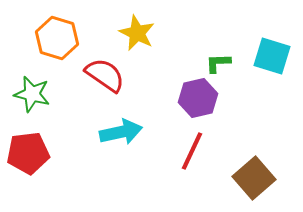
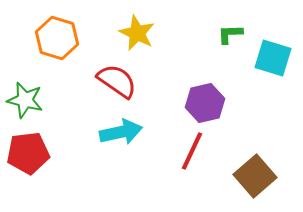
cyan square: moved 1 px right, 2 px down
green L-shape: moved 12 px right, 29 px up
red semicircle: moved 12 px right, 6 px down
green star: moved 7 px left, 6 px down
purple hexagon: moved 7 px right, 5 px down
brown square: moved 1 px right, 2 px up
